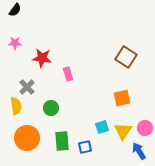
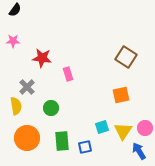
pink star: moved 2 px left, 2 px up
orange square: moved 1 px left, 3 px up
